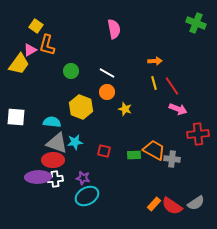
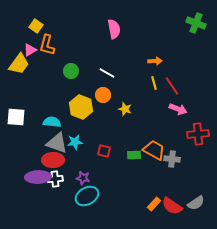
orange circle: moved 4 px left, 3 px down
